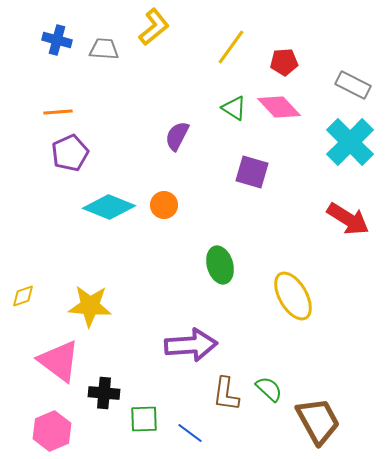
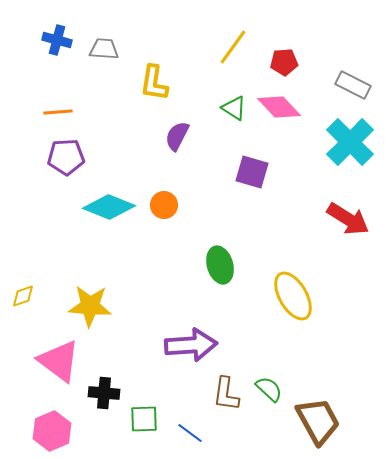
yellow L-shape: moved 56 px down; rotated 138 degrees clockwise
yellow line: moved 2 px right
purple pentagon: moved 4 px left, 4 px down; rotated 21 degrees clockwise
